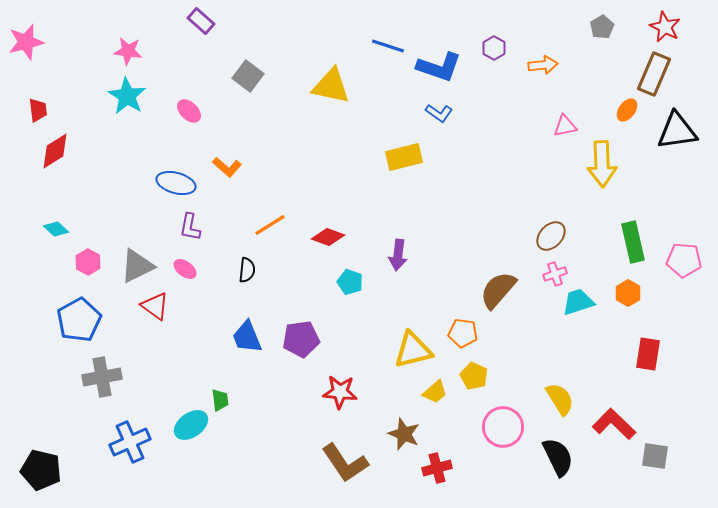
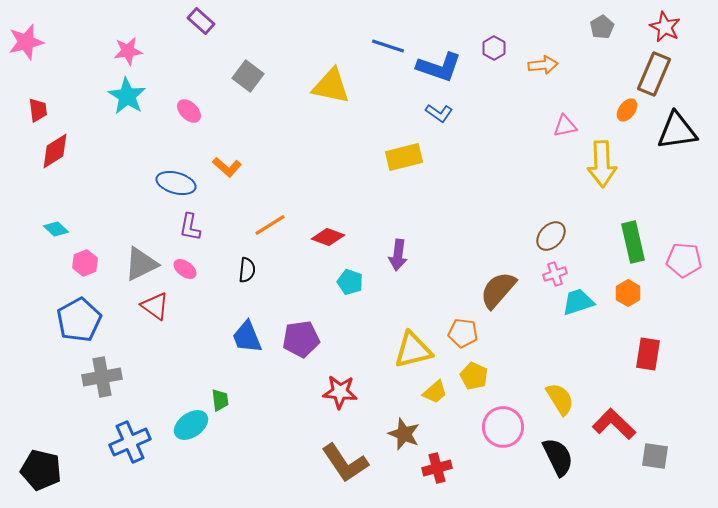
pink star at (128, 51): rotated 16 degrees counterclockwise
pink hexagon at (88, 262): moved 3 px left, 1 px down; rotated 10 degrees clockwise
gray triangle at (137, 266): moved 4 px right, 2 px up
